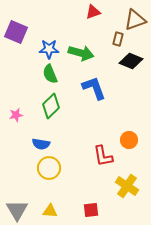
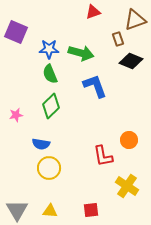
brown rectangle: rotated 32 degrees counterclockwise
blue L-shape: moved 1 px right, 2 px up
